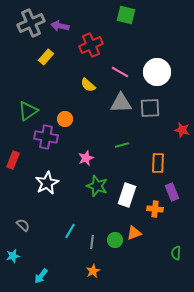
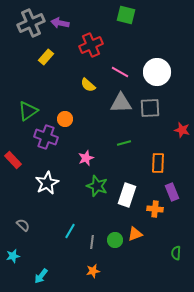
purple arrow: moved 3 px up
purple cross: rotated 10 degrees clockwise
green line: moved 2 px right, 2 px up
red rectangle: rotated 66 degrees counterclockwise
orange triangle: moved 1 px right, 1 px down
orange star: rotated 16 degrees clockwise
